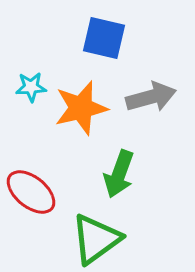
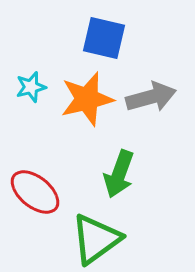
cyan star: rotated 12 degrees counterclockwise
orange star: moved 6 px right, 9 px up
red ellipse: moved 4 px right
